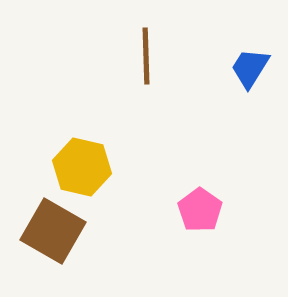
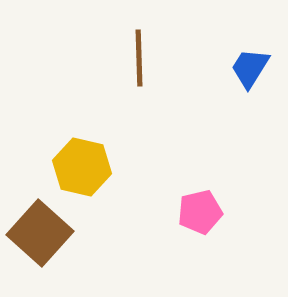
brown line: moved 7 px left, 2 px down
pink pentagon: moved 2 px down; rotated 24 degrees clockwise
brown square: moved 13 px left, 2 px down; rotated 12 degrees clockwise
